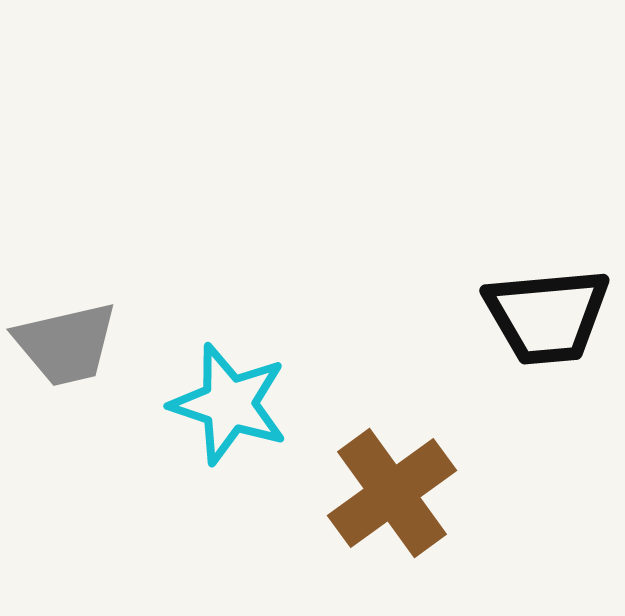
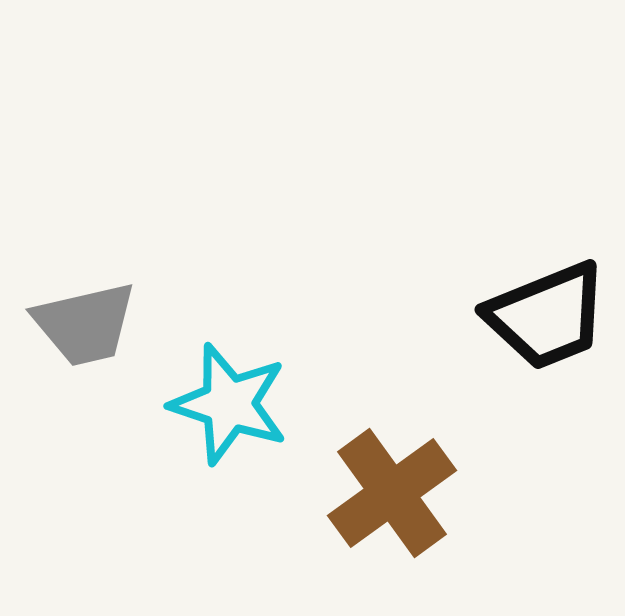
black trapezoid: rotated 17 degrees counterclockwise
gray trapezoid: moved 19 px right, 20 px up
